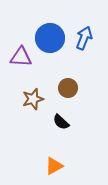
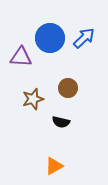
blue arrow: rotated 25 degrees clockwise
black semicircle: rotated 30 degrees counterclockwise
